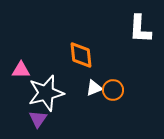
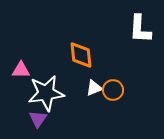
white star: rotated 6 degrees clockwise
